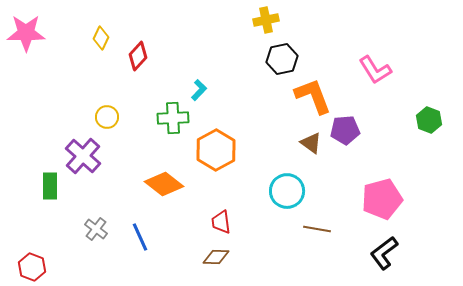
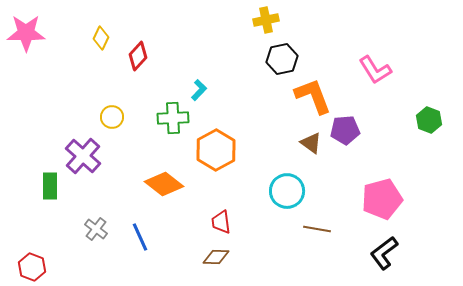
yellow circle: moved 5 px right
